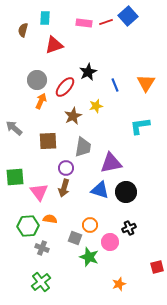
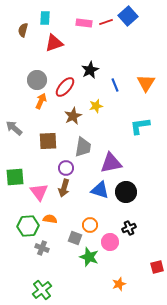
red triangle: moved 2 px up
black star: moved 2 px right, 2 px up
green cross: moved 1 px right, 8 px down
